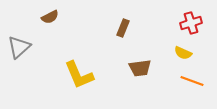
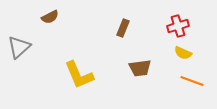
red cross: moved 13 px left, 3 px down
